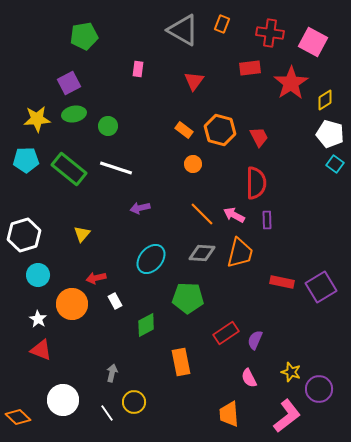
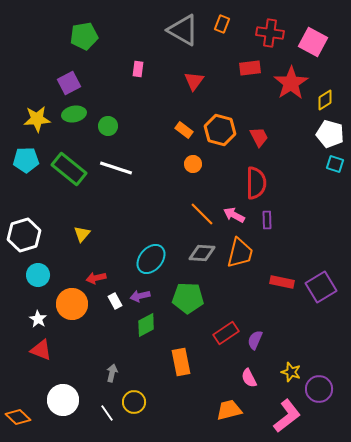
cyan square at (335, 164): rotated 18 degrees counterclockwise
purple arrow at (140, 208): moved 88 px down
orange trapezoid at (229, 414): moved 4 px up; rotated 80 degrees clockwise
